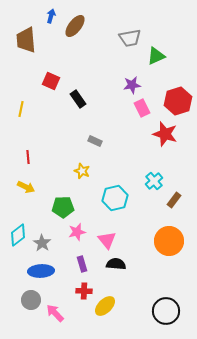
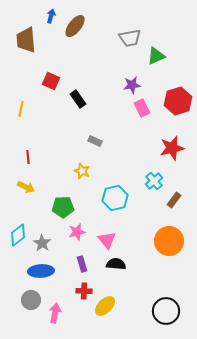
red star: moved 7 px right, 14 px down; rotated 30 degrees counterclockwise
pink arrow: rotated 54 degrees clockwise
